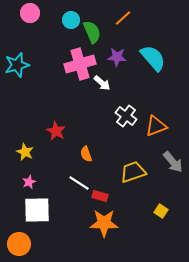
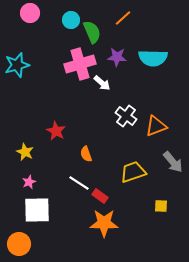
cyan semicircle: rotated 132 degrees clockwise
red rectangle: rotated 21 degrees clockwise
yellow square: moved 5 px up; rotated 32 degrees counterclockwise
